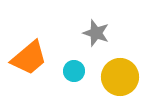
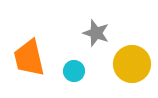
orange trapezoid: rotated 117 degrees clockwise
yellow circle: moved 12 px right, 13 px up
